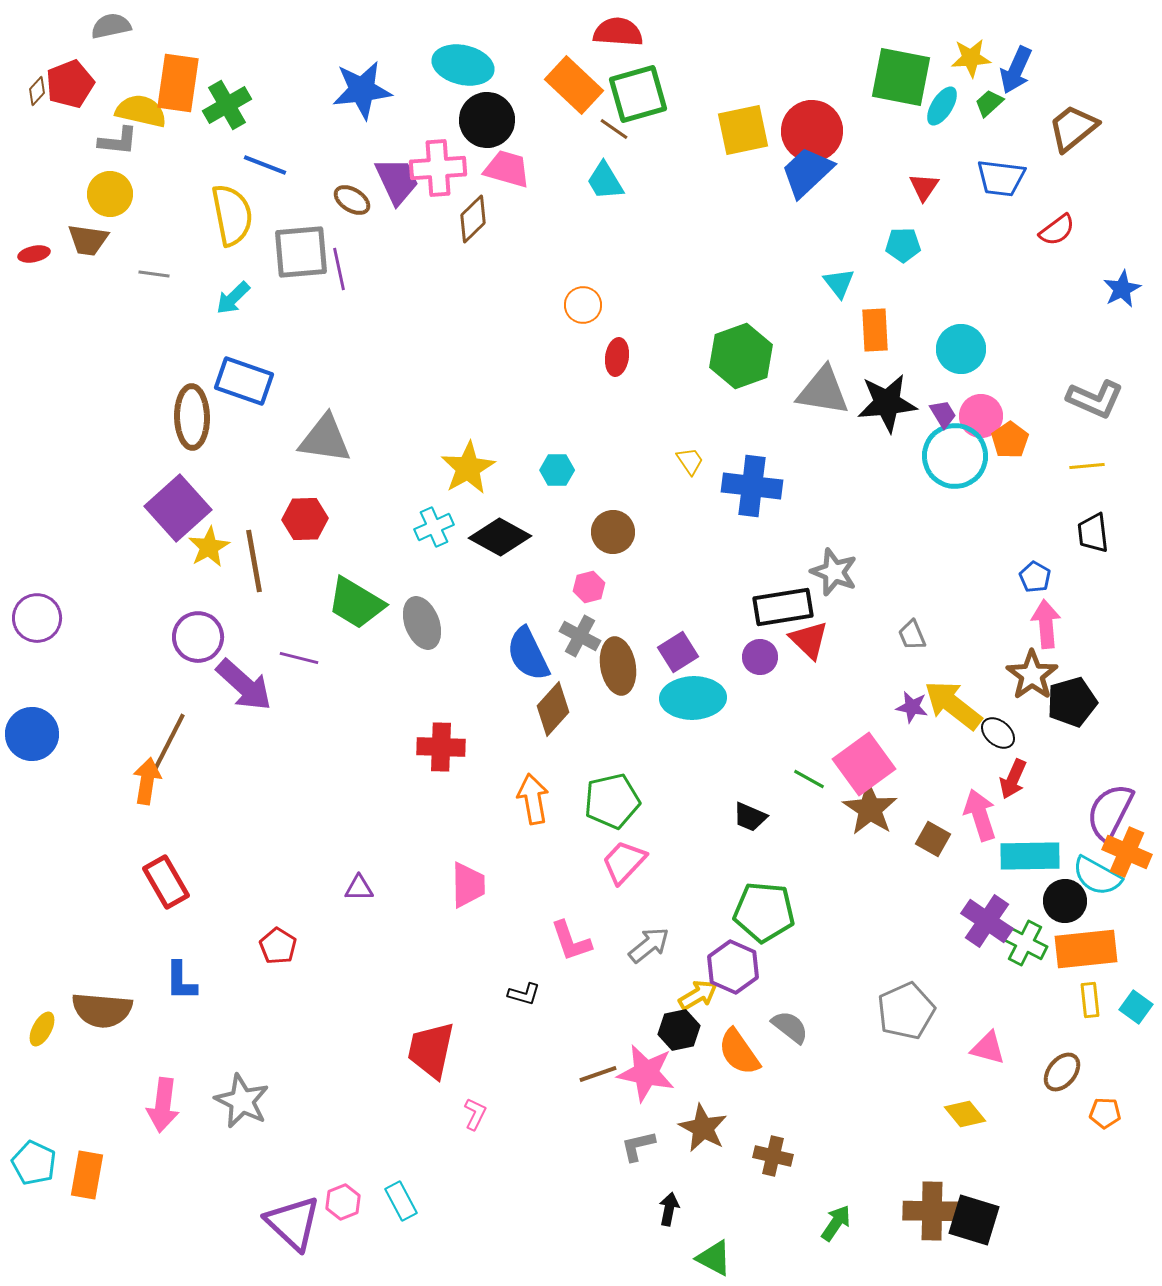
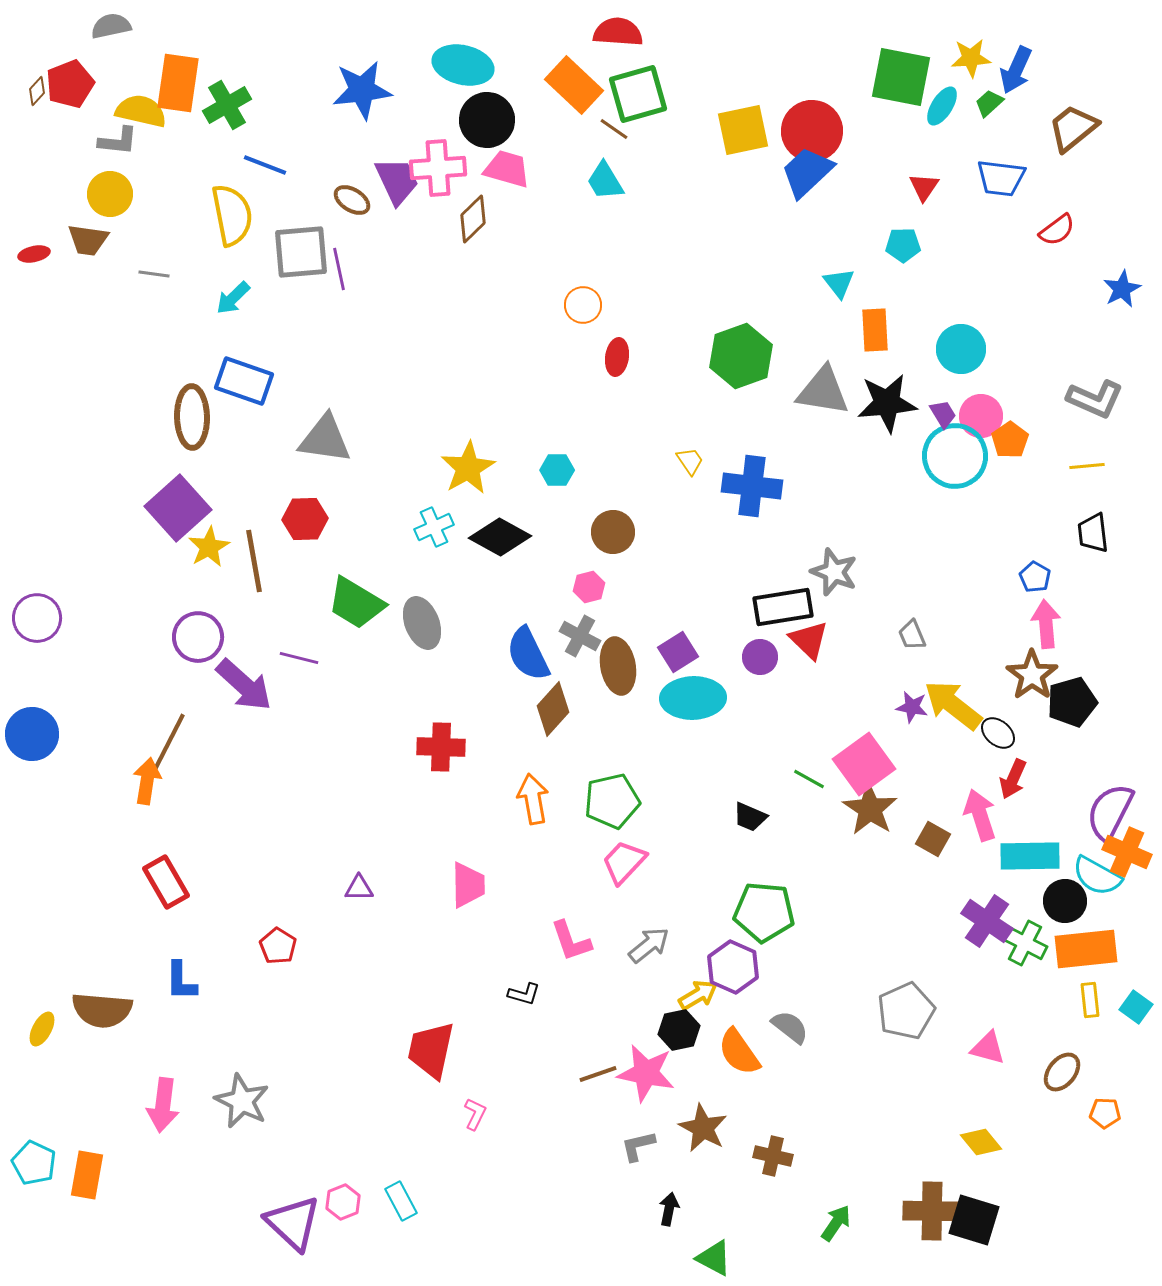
yellow diamond at (965, 1114): moved 16 px right, 28 px down
